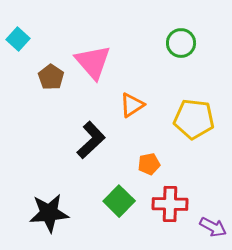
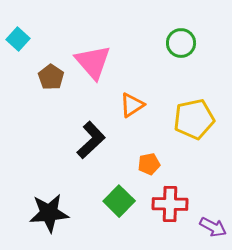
yellow pentagon: rotated 18 degrees counterclockwise
